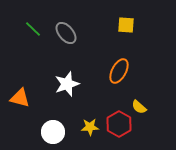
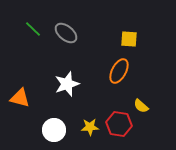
yellow square: moved 3 px right, 14 px down
gray ellipse: rotated 10 degrees counterclockwise
yellow semicircle: moved 2 px right, 1 px up
red hexagon: rotated 20 degrees counterclockwise
white circle: moved 1 px right, 2 px up
